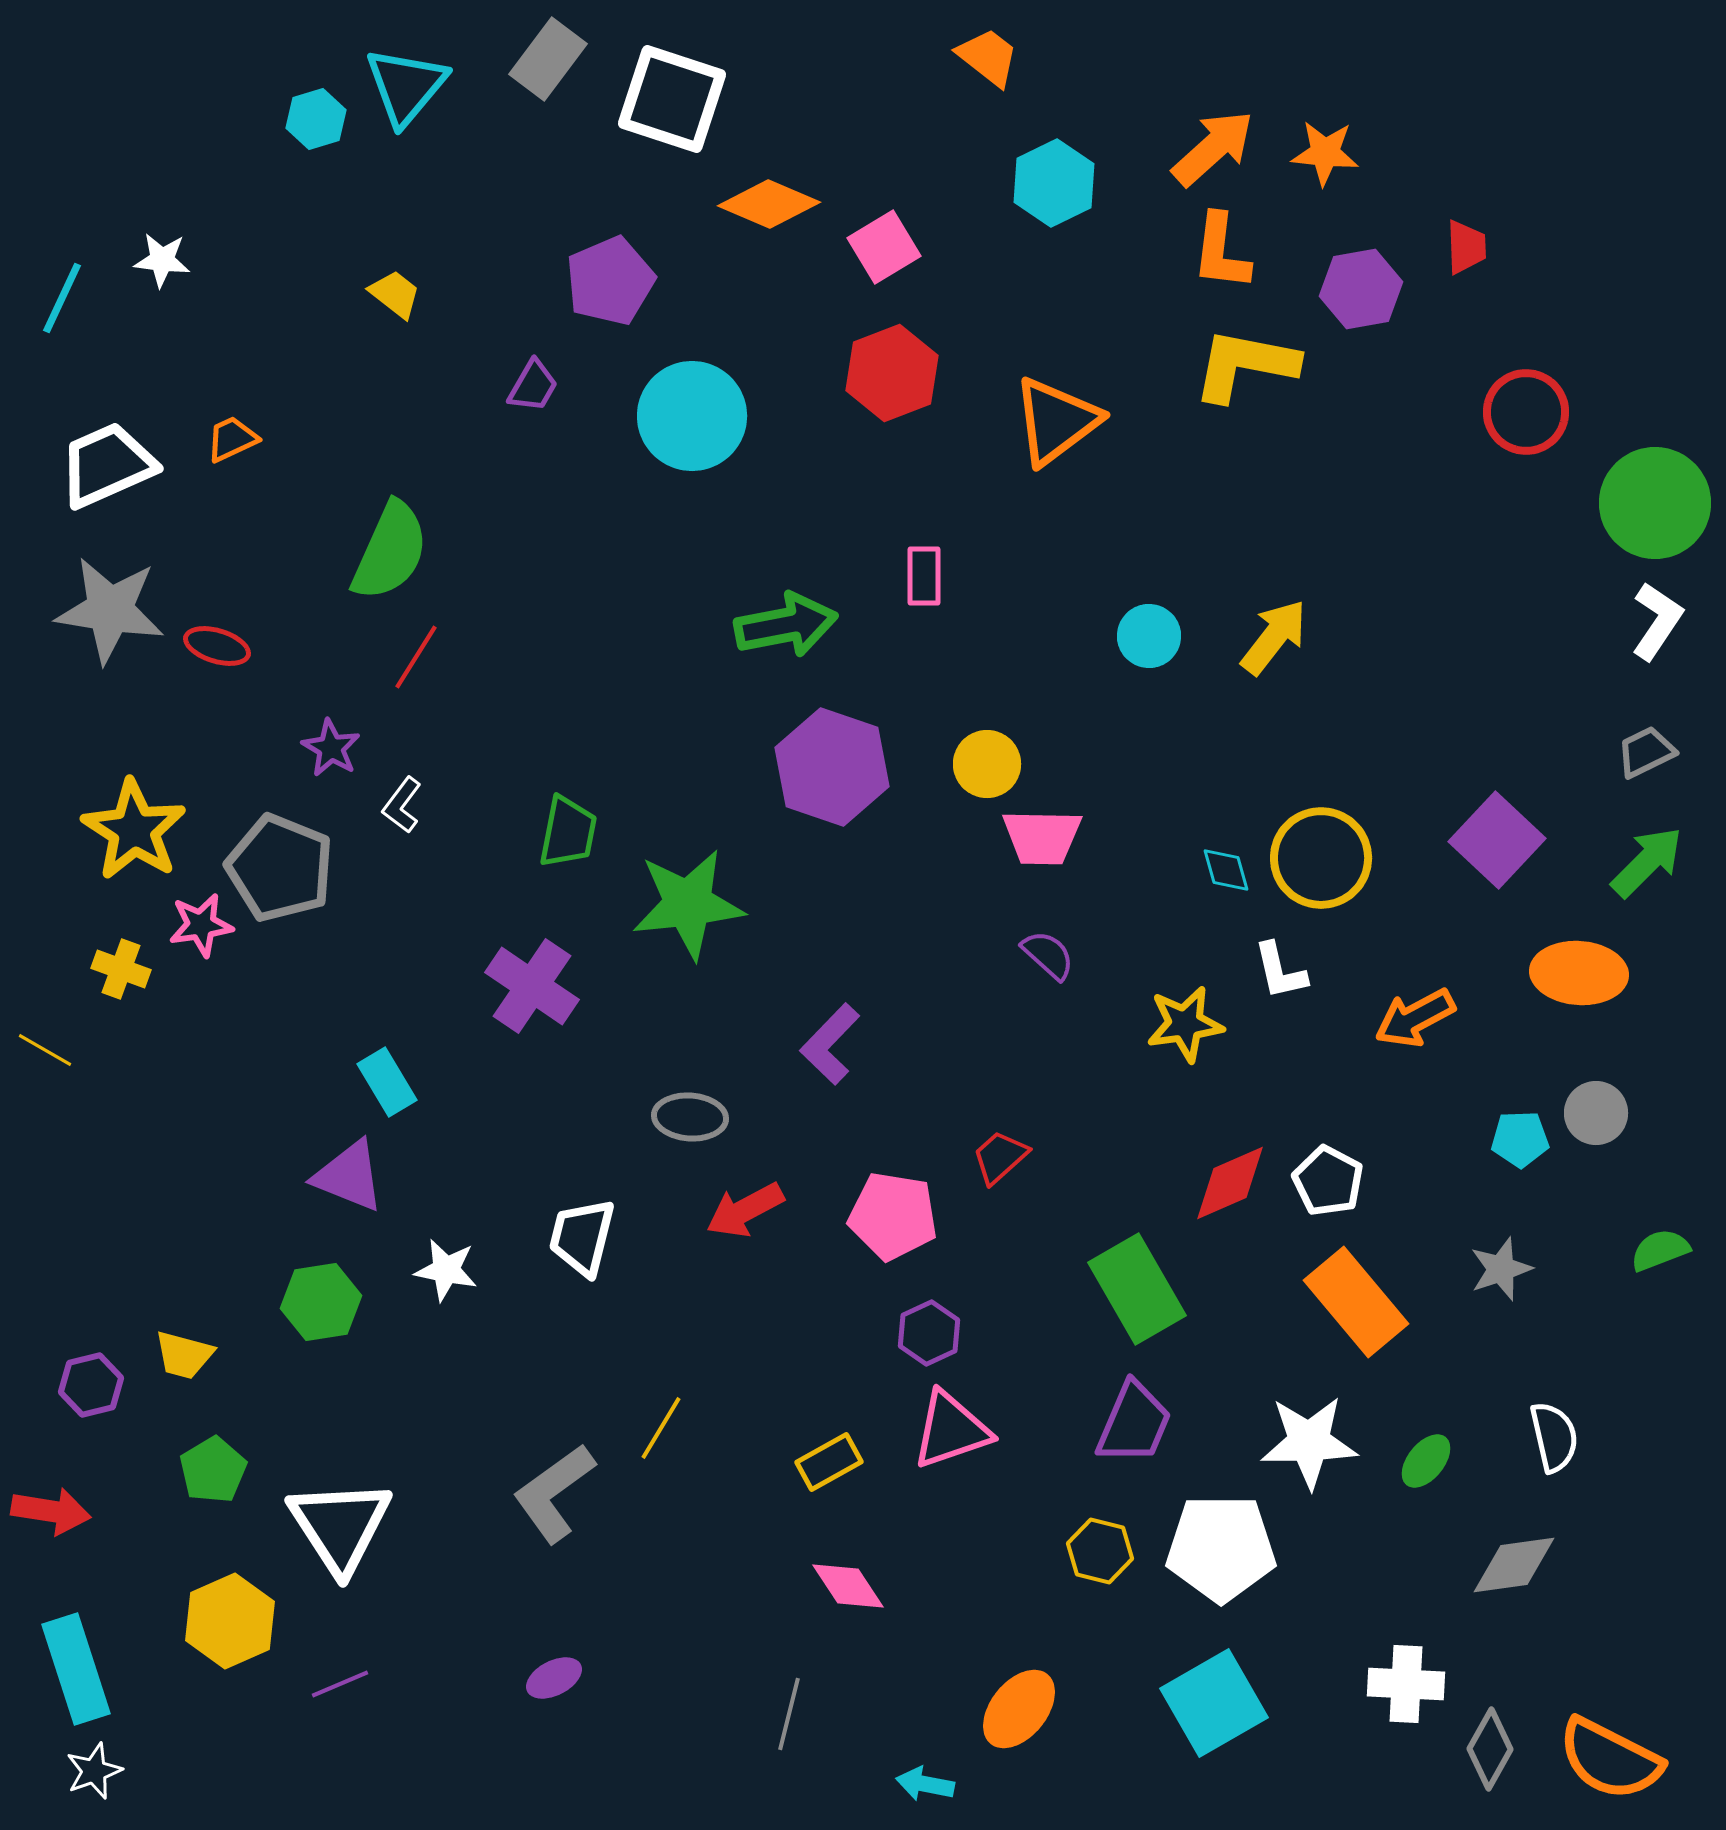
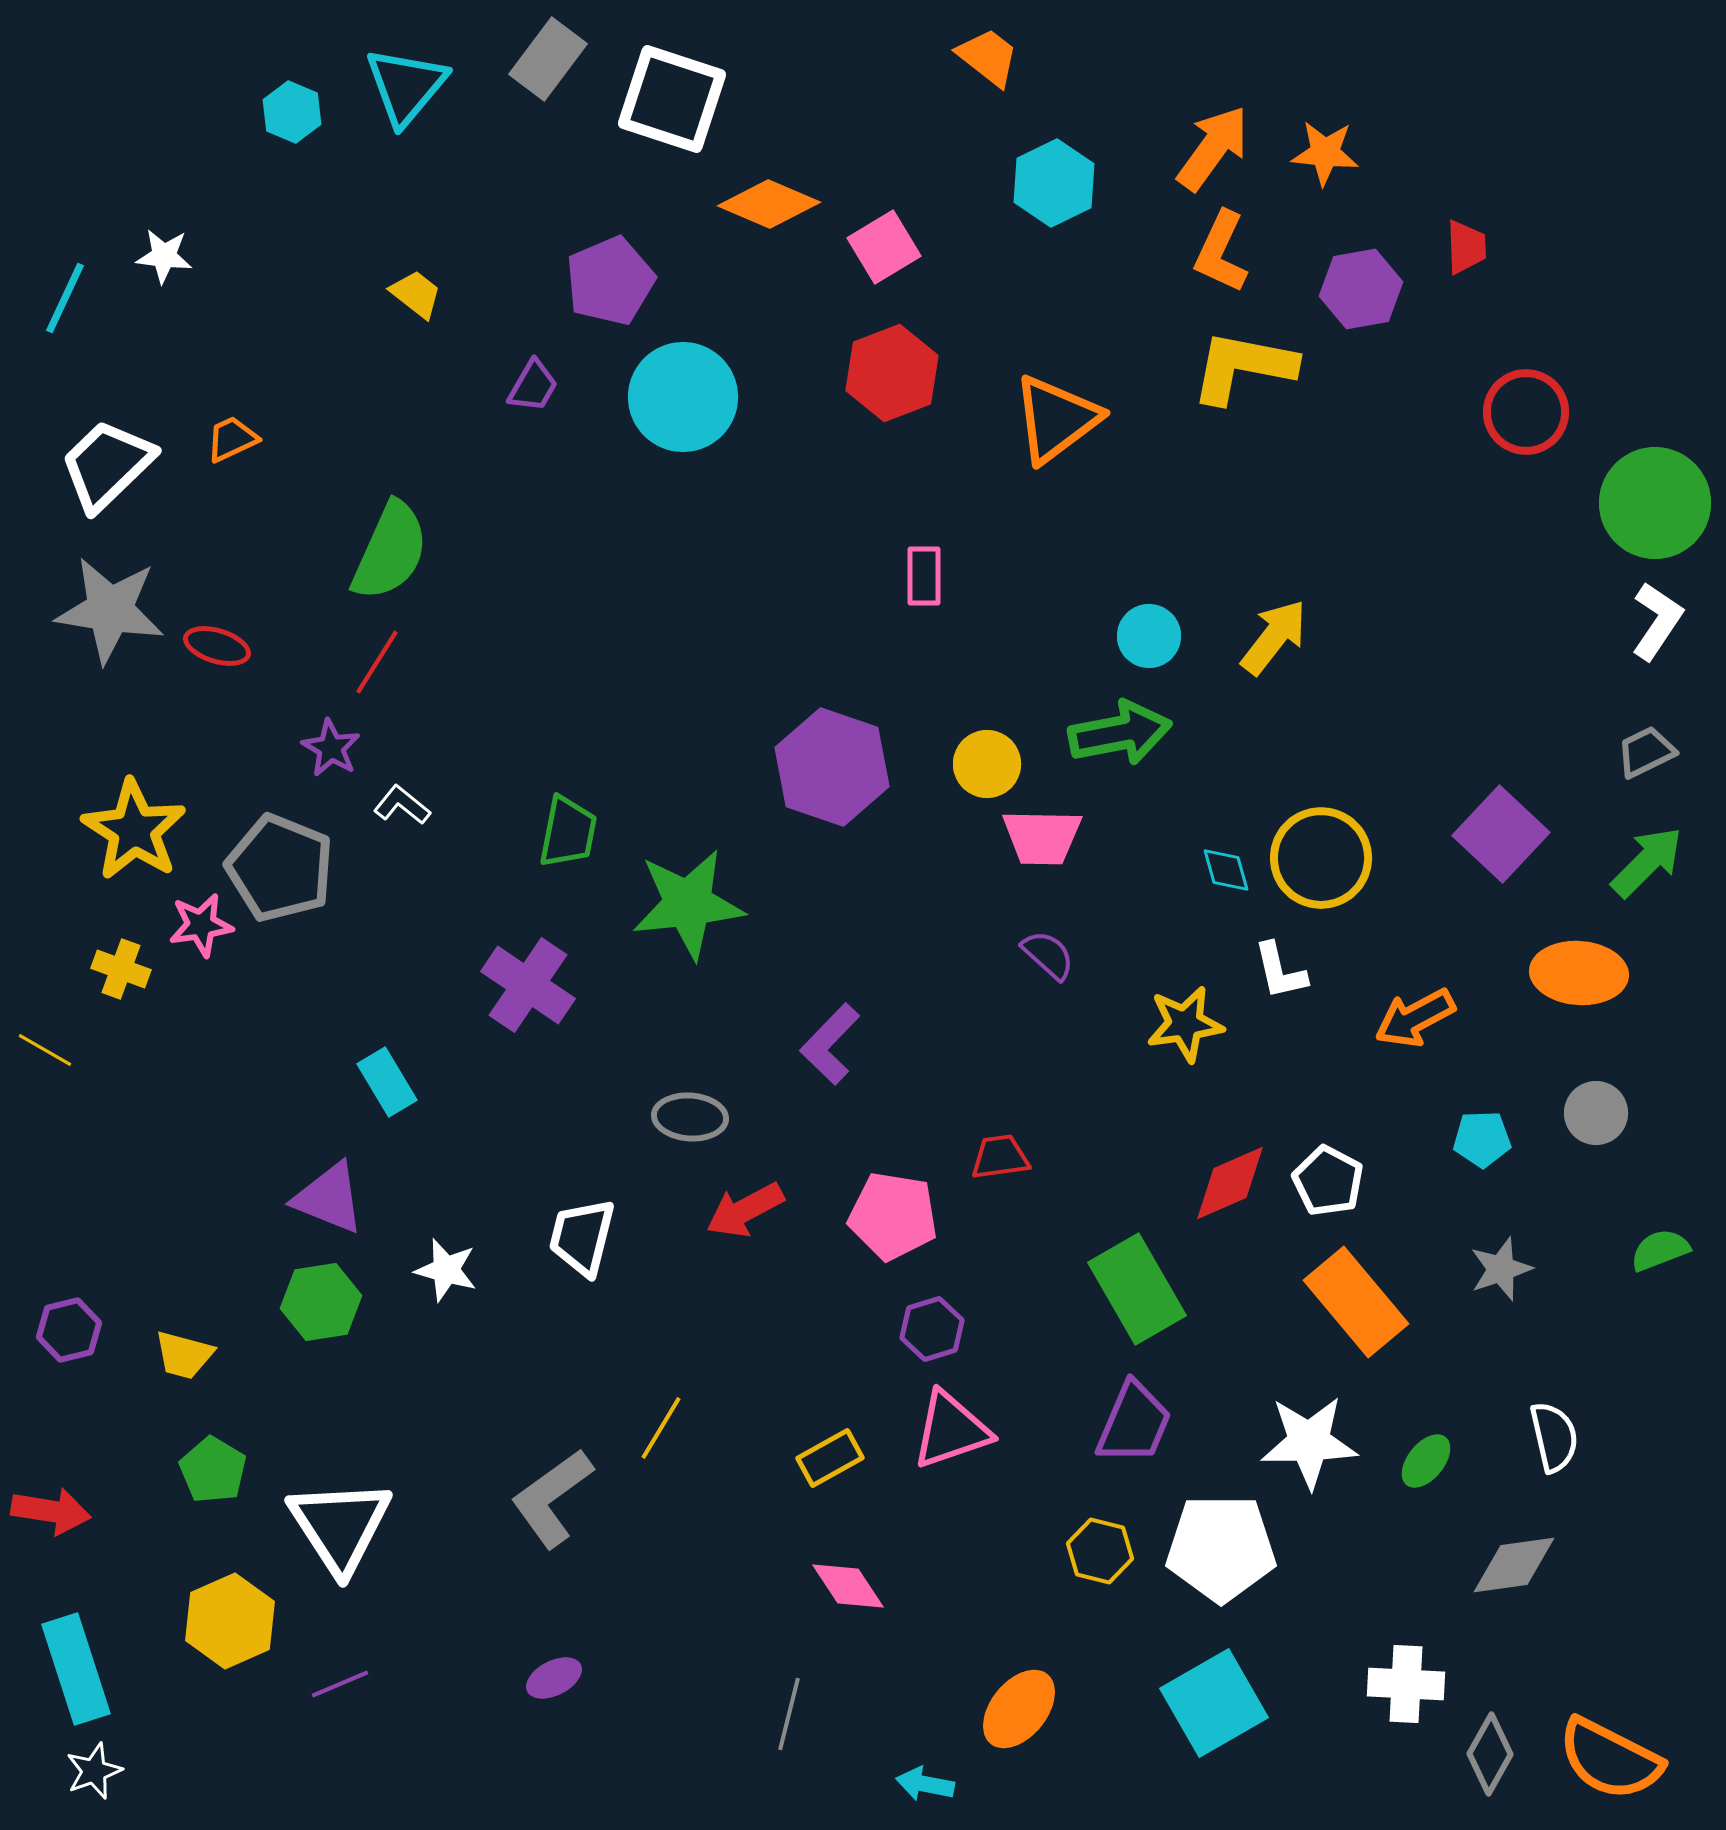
cyan hexagon at (316, 119): moved 24 px left, 7 px up; rotated 20 degrees counterclockwise
orange arrow at (1213, 148): rotated 12 degrees counterclockwise
orange L-shape at (1221, 252): rotated 18 degrees clockwise
white star at (162, 260): moved 2 px right, 4 px up
yellow trapezoid at (395, 294): moved 21 px right
cyan line at (62, 298): moved 3 px right
yellow L-shape at (1245, 365): moved 2 px left, 2 px down
cyan circle at (692, 416): moved 9 px left, 19 px up
orange triangle at (1056, 421): moved 2 px up
white trapezoid at (107, 465): rotated 20 degrees counterclockwise
green arrow at (786, 625): moved 334 px right, 108 px down
red line at (416, 657): moved 39 px left, 5 px down
white L-shape at (402, 805): rotated 92 degrees clockwise
purple square at (1497, 840): moved 4 px right, 6 px up
purple cross at (532, 986): moved 4 px left, 1 px up
cyan pentagon at (1520, 1139): moved 38 px left
red trapezoid at (1000, 1157): rotated 34 degrees clockwise
purple triangle at (349, 1176): moved 20 px left, 22 px down
white star at (446, 1270): rotated 4 degrees clockwise
purple hexagon at (929, 1333): moved 3 px right, 4 px up; rotated 8 degrees clockwise
purple hexagon at (91, 1385): moved 22 px left, 55 px up
yellow rectangle at (829, 1462): moved 1 px right, 4 px up
green pentagon at (213, 1470): rotated 10 degrees counterclockwise
gray L-shape at (554, 1493): moved 2 px left, 5 px down
gray diamond at (1490, 1749): moved 5 px down
